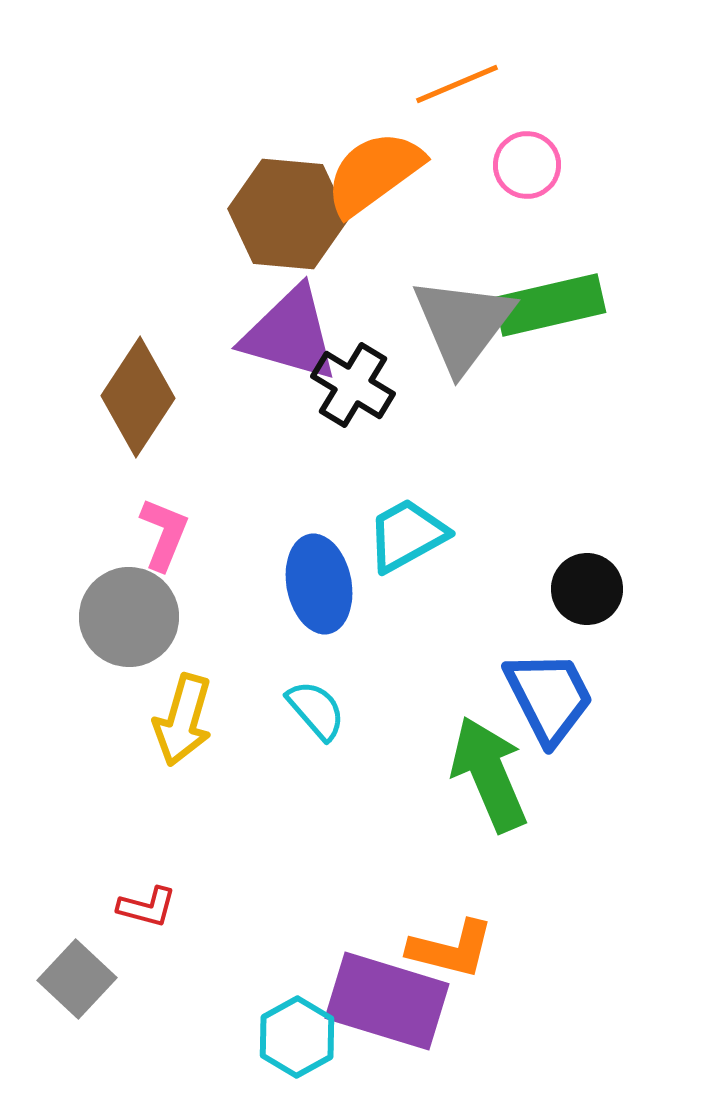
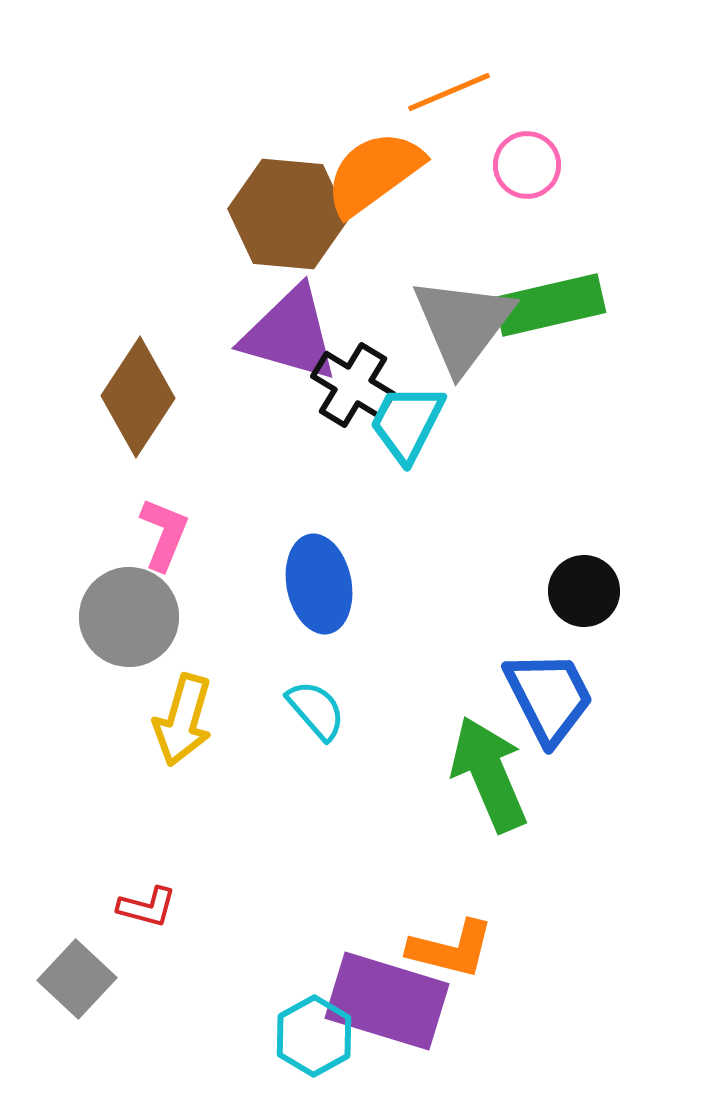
orange line: moved 8 px left, 8 px down
cyan trapezoid: moved 112 px up; rotated 34 degrees counterclockwise
black circle: moved 3 px left, 2 px down
cyan hexagon: moved 17 px right, 1 px up
